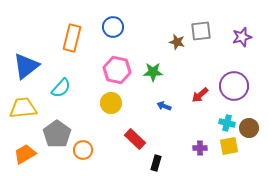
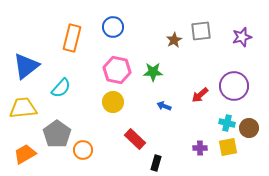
brown star: moved 3 px left, 2 px up; rotated 28 degrees clockwise
yellow circle: moved 2 px right, 1 px up
yellow square: moved 1 px left, 1 px down
